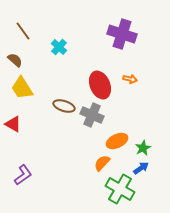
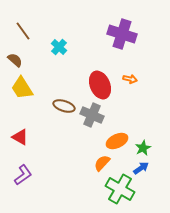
red triangle: moved 7 px right, 13 px down
